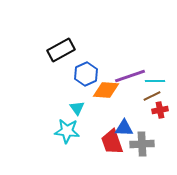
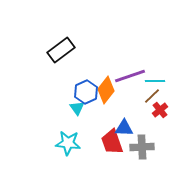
black rectangle: rotated 8 degrees counterclockwise
blue hexagon: moved 18 px down
orange diamond: rotated 56 degrees counterclockwise
brown line: rotated 18 degrees counterclockwise
red cross: rotated 28 degrees counterclockwise
cyan star: moved 1 px right, 12 px down
gray cross: moved 3 px down
